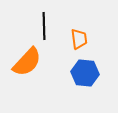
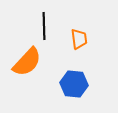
blue hexagon: moved 11 px left, 11 px down
